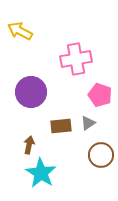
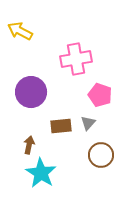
gray triangle: rotated 14 degrees counterclockwise
